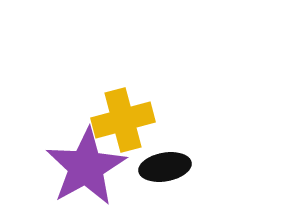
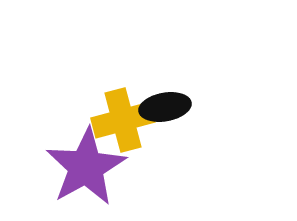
black ellipse: moved 60 px up
